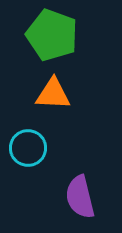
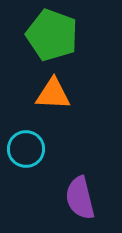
cyan circle: moved 2 px left, 1 px down
purple semicircle: moved 1 px down
